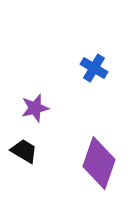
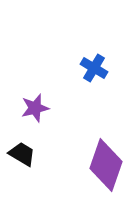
black trapezoid: moved 2 px left, 3 px down
purple diamond: moved 7 px right, 2 px down
